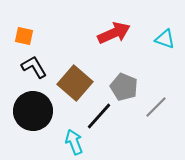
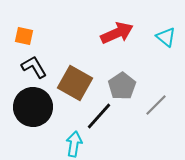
red arrow: moved 3 px right
cyan triangle: moved 1 px right, 2 px up; rotated 20 degrees clockwise
brown square: rotated 12 degrees counterclockwise
gray pentagon: moved 2 px left, 1 px up; rotated 16 degrees clockwise
gray line: moved 2 px up
black circle: moved 4 px up
cyan arrow: moved 2 px down; rotated 30 degrees clockwise
